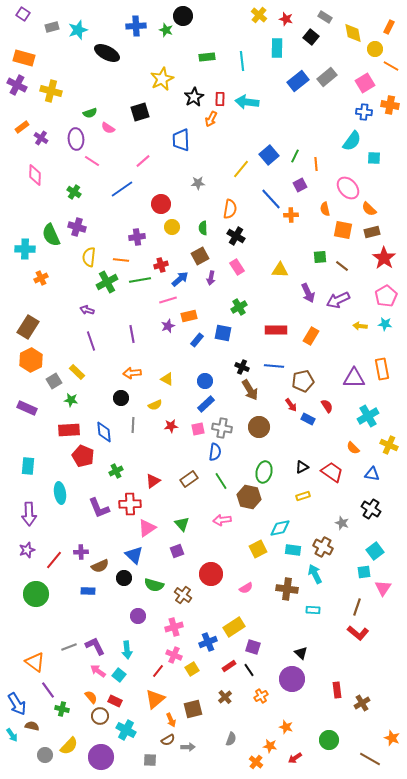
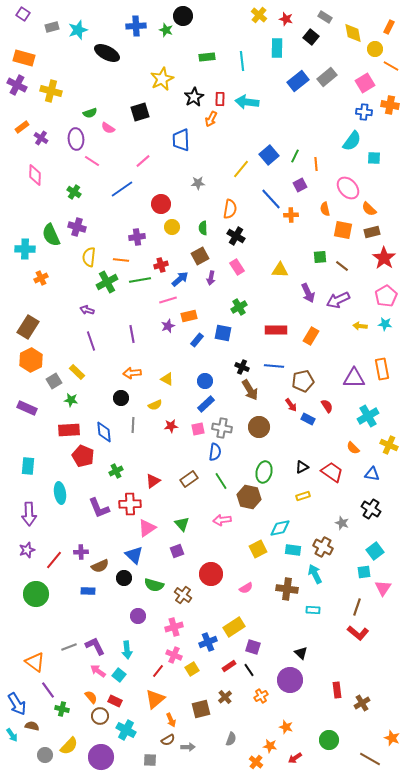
purple circle at (292, 679): moved 2 px left, 1 px down
brown square at (193, 709): moved 8 px right
